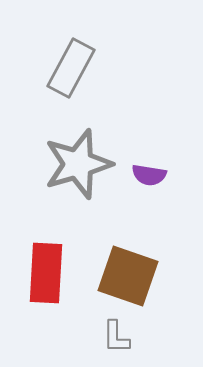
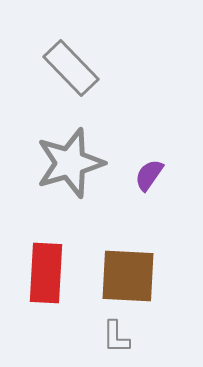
gray rectangle: rotated 72 degrees counterclockwise
gray star: moved 8 px left, 1 px up
purple semicircle: rotated 116 degrees clockwise
brown square: rotated 16 degrees counterclockwise
